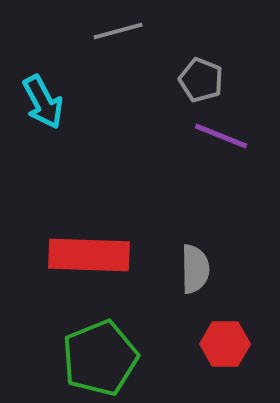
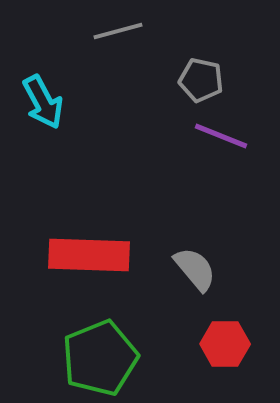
gray pentagon: rotated 9 degrees counterclockwise
gray semicircle: rotated 39 degrees counterclockwise
